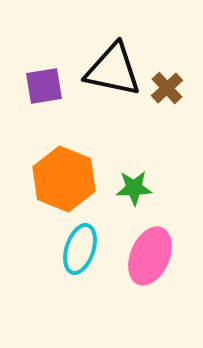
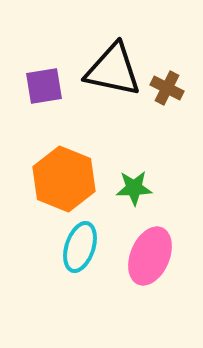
brown cross: rotated 20 degrees counterclockwise
cyan ellipse: moved 2 px up
